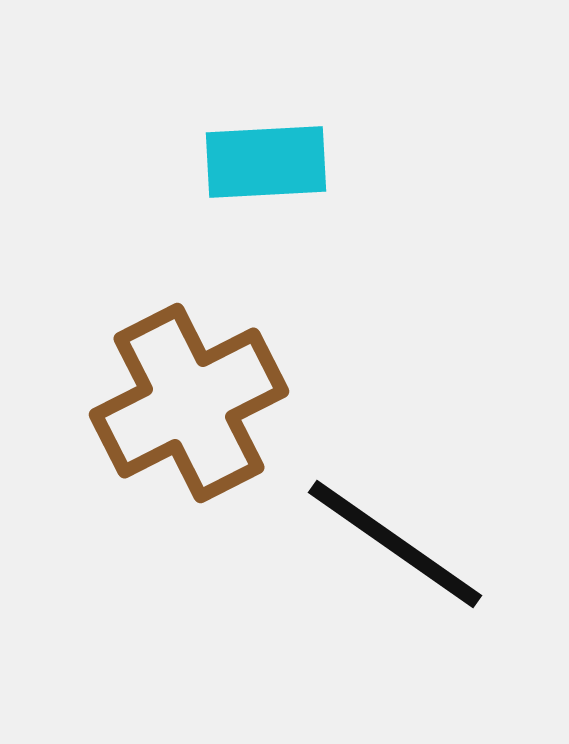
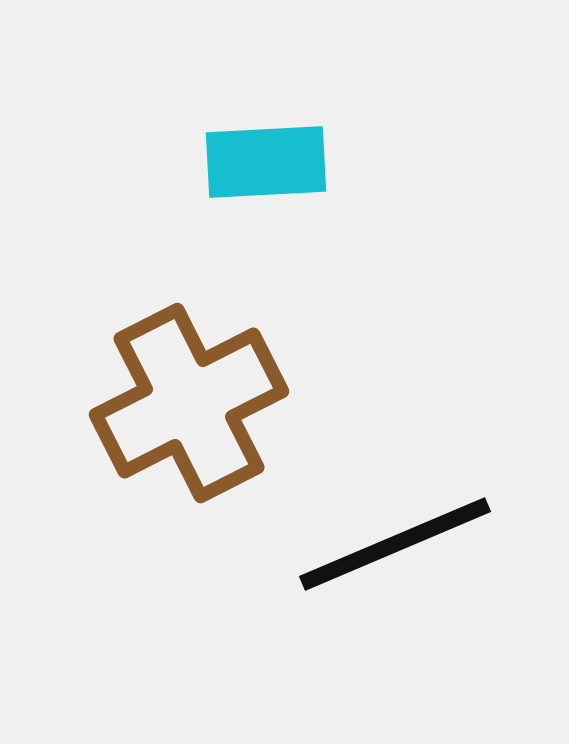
black line: rotated 58 degrees counterclockwise
